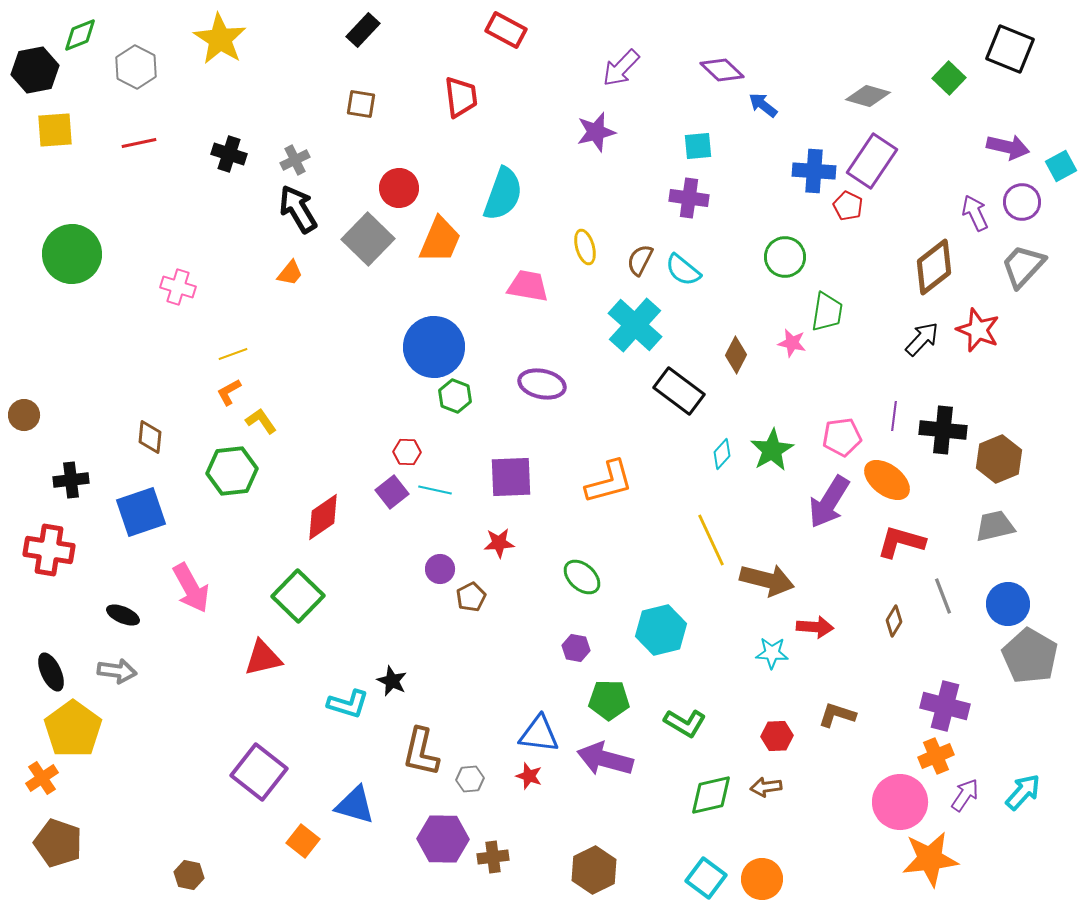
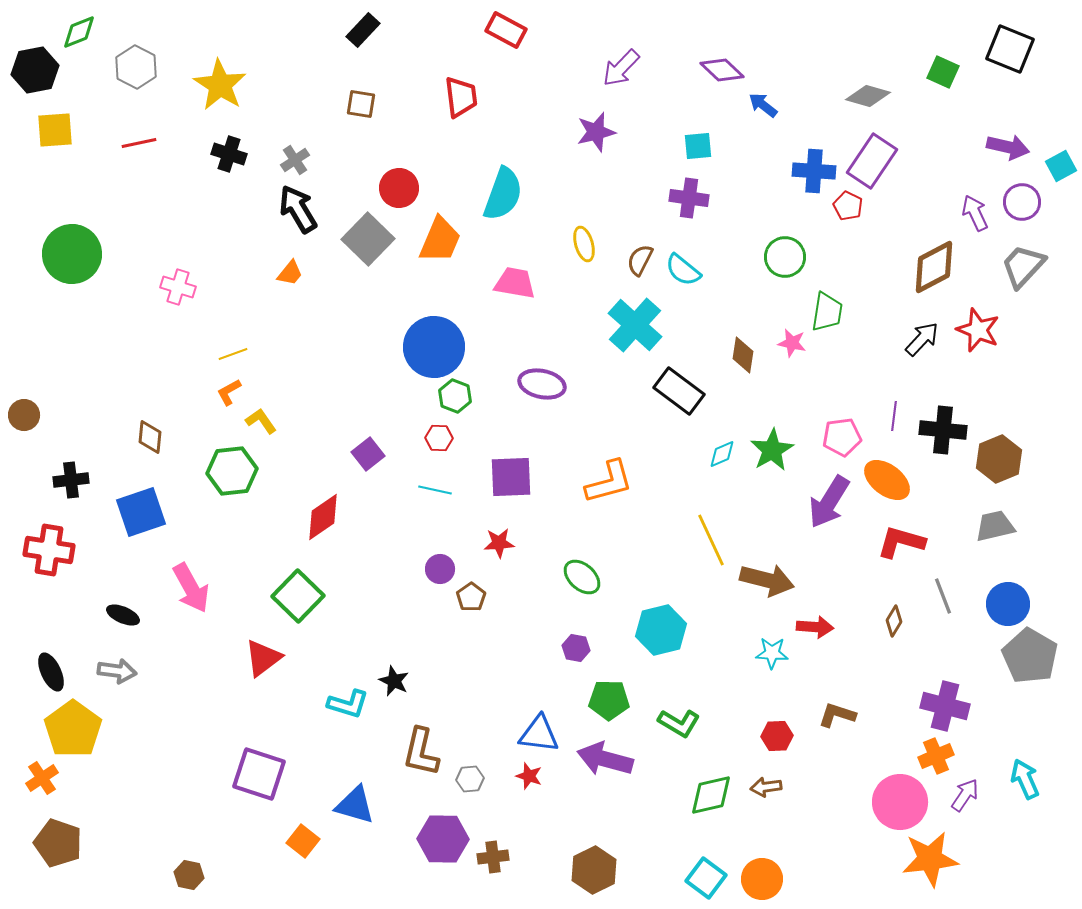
green diamond at (80, 35): moved 1 px left, 3 px up
yellow star at (220, 39): moved 46 px down
green square at (949, 78): moved 6 px left, 6 px up; rotated 20 degrees counterclockwise
gray cross at (295, 160): rotated 8 degrees counterclockwise
yellow ellipse at (585, 247): moved 1 px left, 3 px up
brown diamond at (934, 267): rotated 10 degrees clockwise
pink trapezoid at (528, 286): moved 13 px left, 3 px up
brown diamond at (736, 355): moved 7 px right; rotated 18 degrees counterclockwise
red hexagon at (407, 452): moved 32 px right, 14 px up
cyan diamond at (722, 454): rotated 24 degrees clockwise
purple square at (392, 492): moved 24 px left, 38 px up
brown pentagon at (471, 597): rotated 8 degrees counterclockwise
red triangle at (263, 658): rotated 24 degrees counterclockwise
black star at (392, 681): moved 2 px right
green L-shape at (685, 723): moved 6 px left
purple square at (259, 772): moved 2 px down; rotated 20 degrees counterclockwise
cyan arrow at (1023, 792): moved 2 px right, 13 px up; rotated 66 degrees counterclockwise
